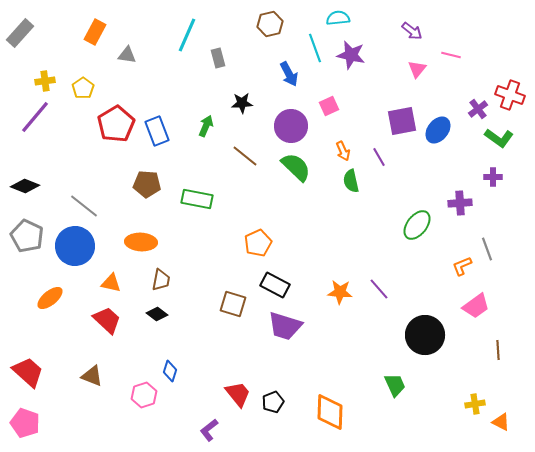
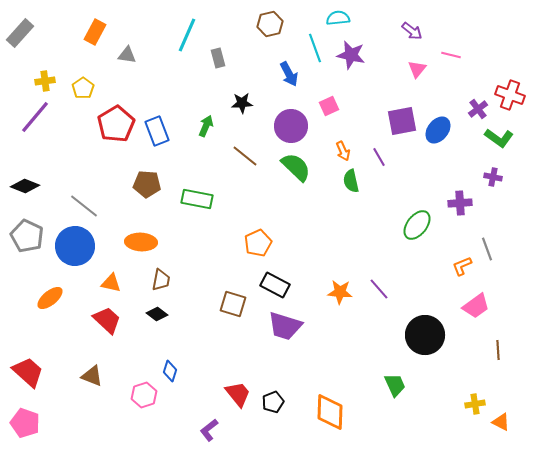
purple cross at (493, 177): rotated 12 degrees clockwise
